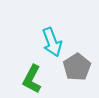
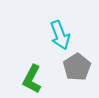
cyan arrow: moved 8 px right, 7 px up
